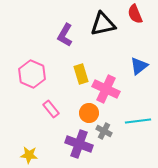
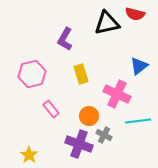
red semicircle: rotated 54 degrees counterclockwise
black triangle: moved 4 px right, 1 px up
purple L-shape: moved 4 px down
pink hexagon: rotated 24 degrees clockwise
pink cross: moved 11 px right, 5 px down
orange circle: moved 3 px down
gray cross: moved 4 px down
yellow star: rotated 30 degrees clockwise
